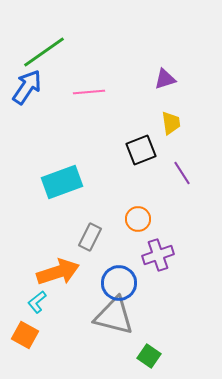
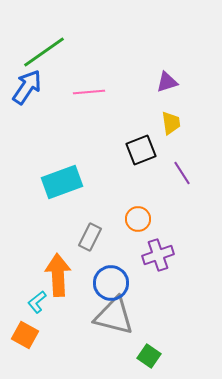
purple triangle: moved 2 px right, 3 px down
orange arrow: moved 3 px down; rotated 75 degrees counterclockwise
blue circle: moved 8 px left
